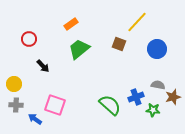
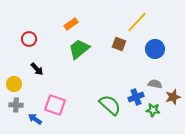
blue circle: moved 2 px left
black arrow: moved 6 px left, 3 px down
gray semicircle: moved 3 px left, 1 px up
